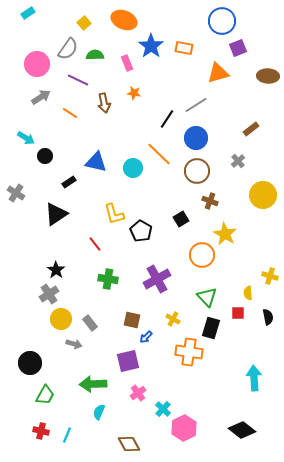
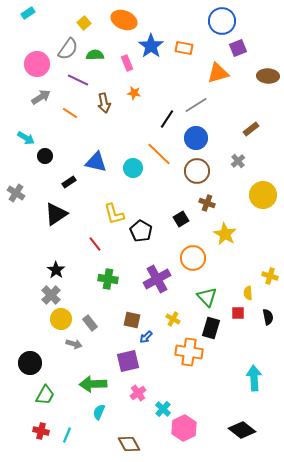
brown cross at (210, 201): moved 3 px left, 2 px down
orange circle at (202, 255): moved 9 px left, 3 px down
gray cross at (49, 294): moved 2 px right, 1 px down; rotated 12 degrees counterclockwise
